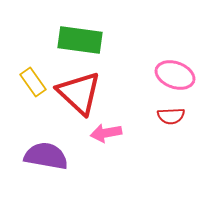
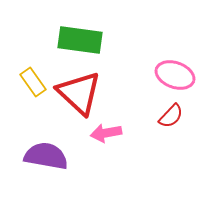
red semicircle: rotated 44 degrees counterclockwise
